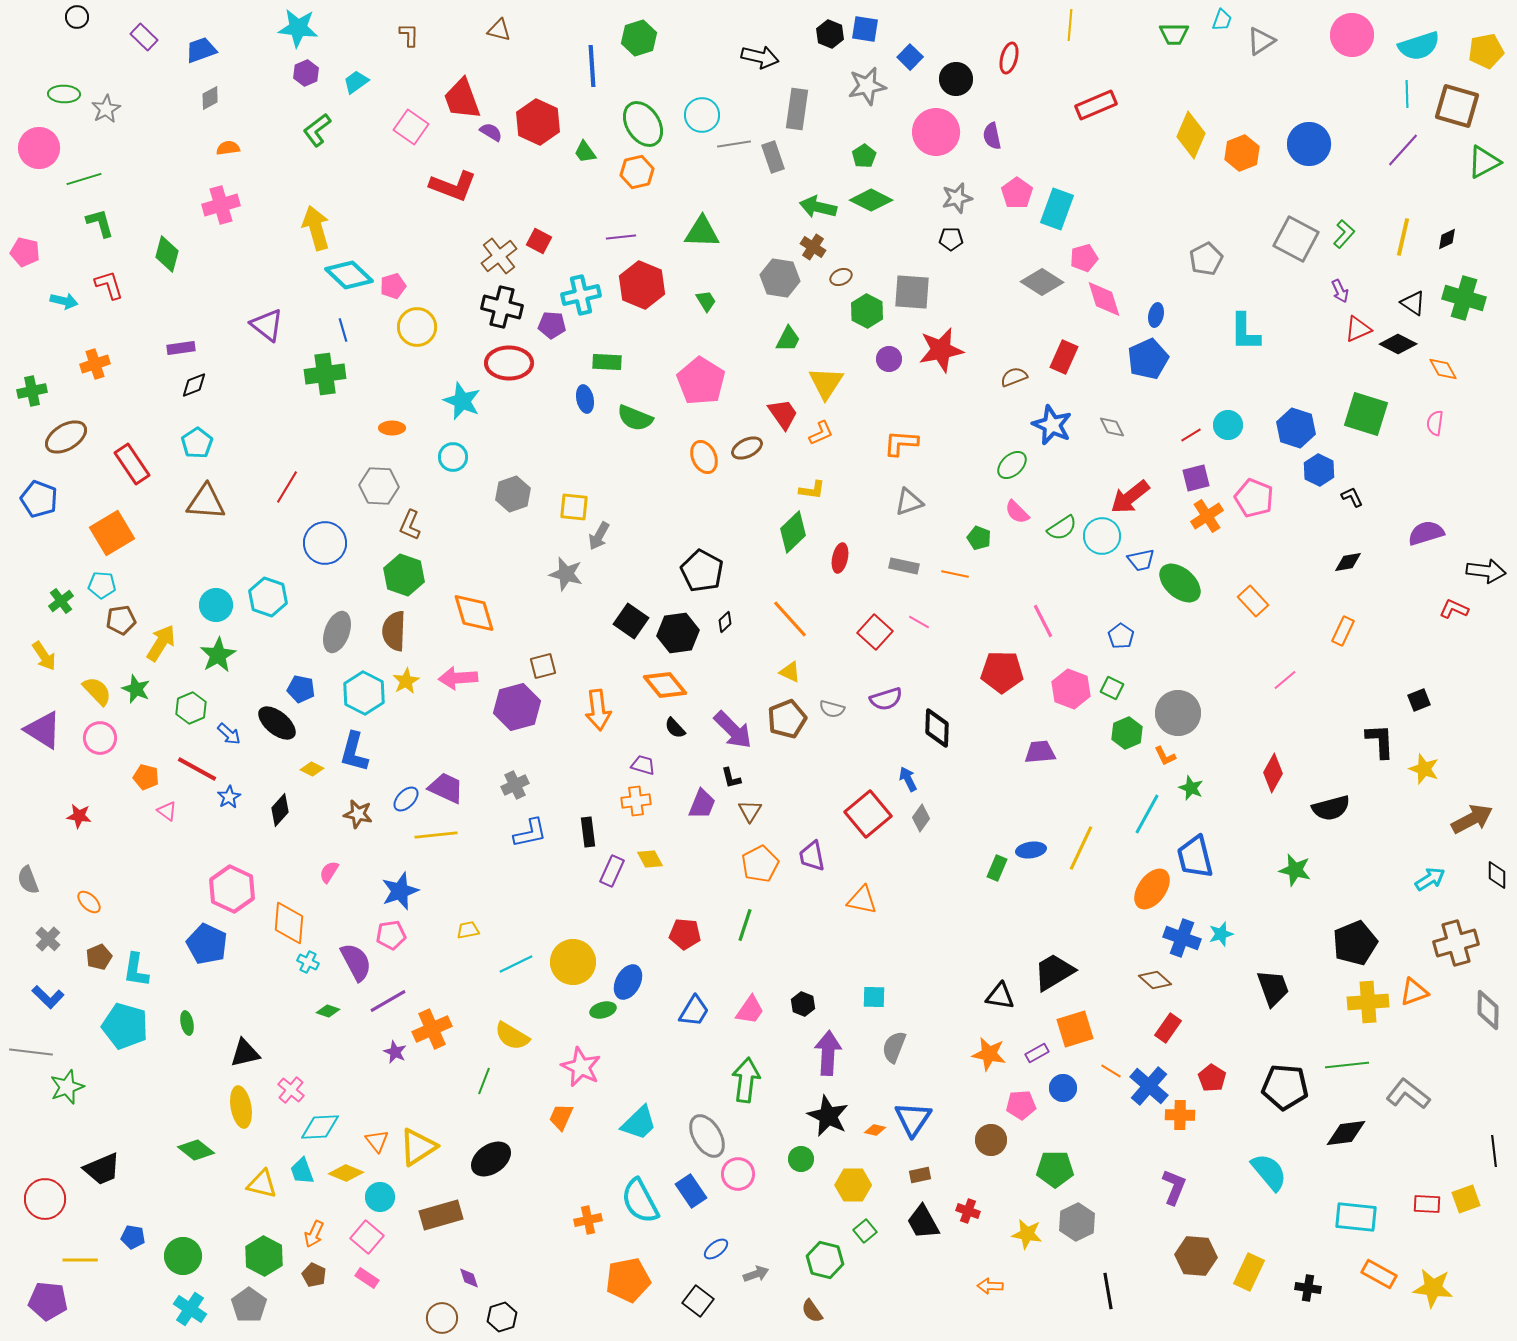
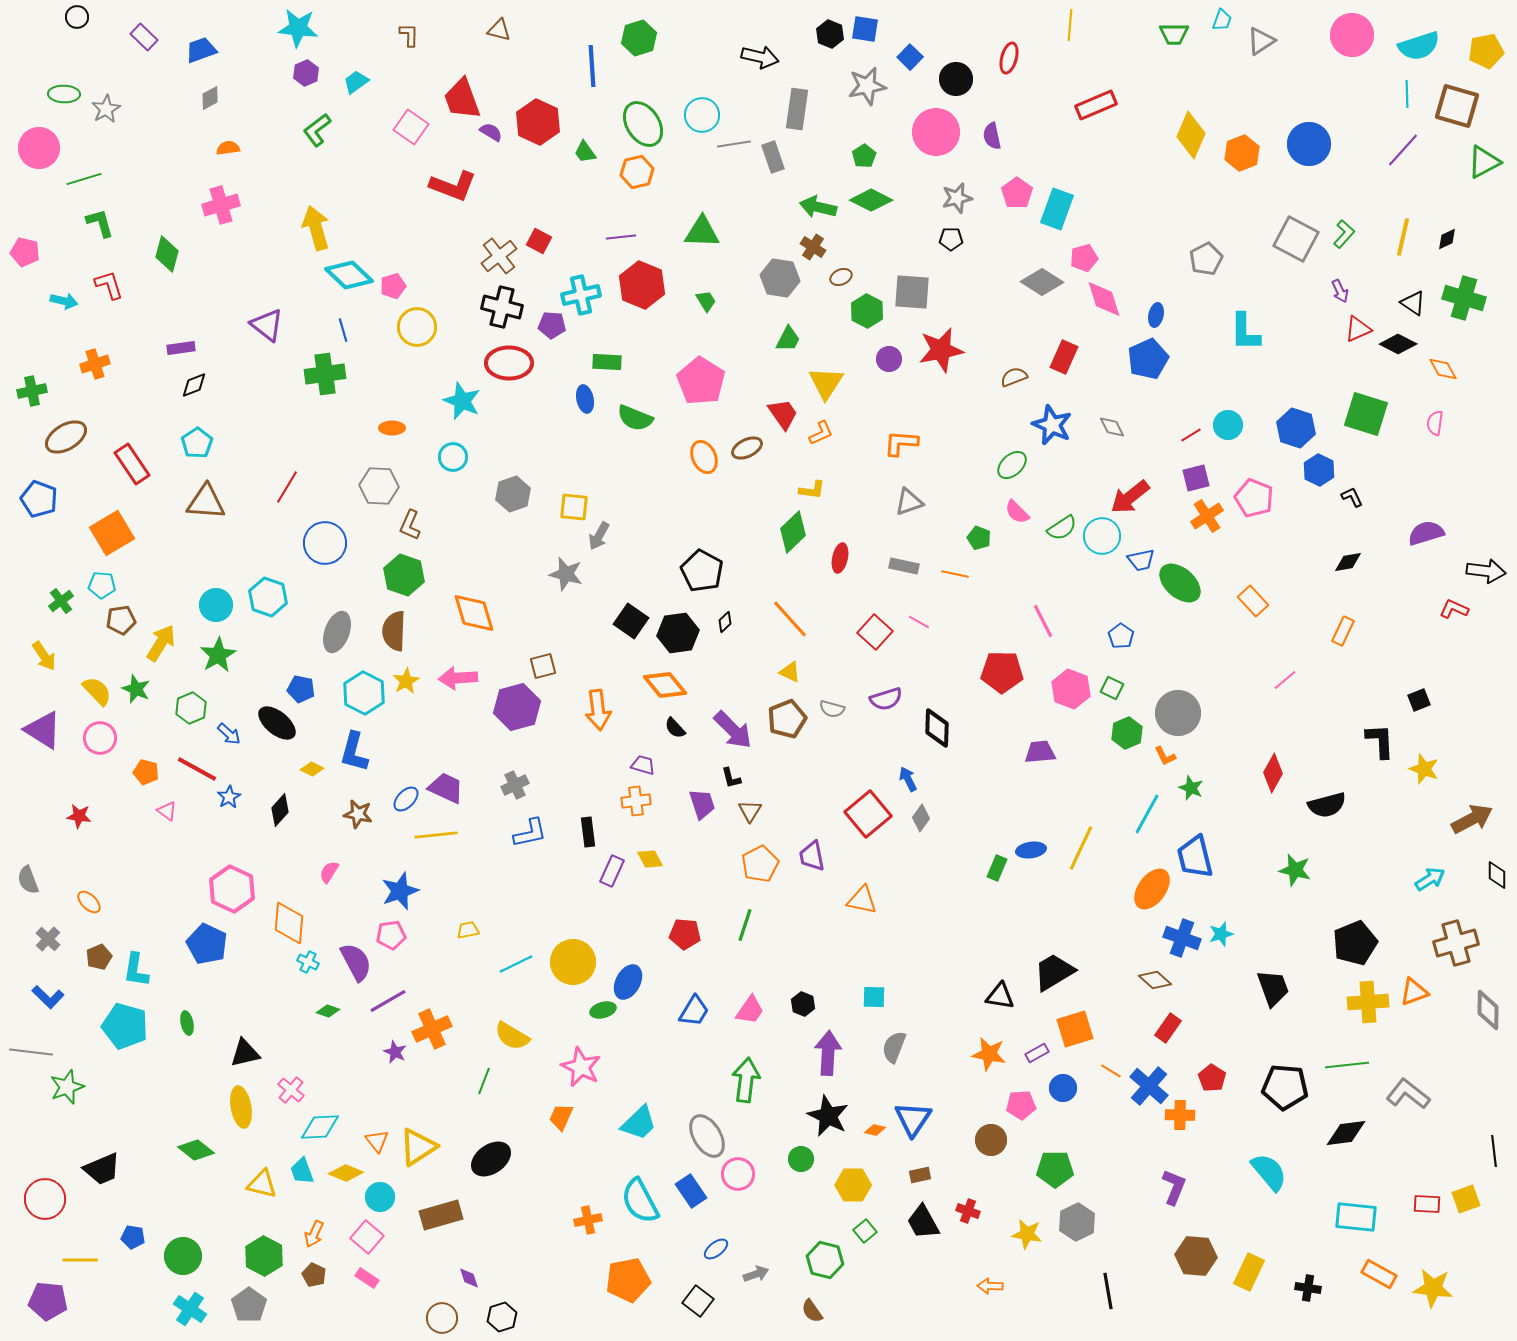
orange pentagon at (146, 777): moved 5 px up
purple trapezoid at (702, 804): rotated 40 degrees counterclockwise
black semicircle at (1331, 808): moved 4 px left, 3 px up
